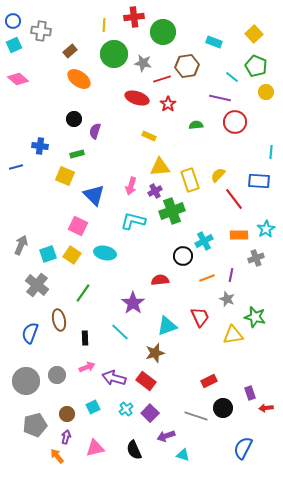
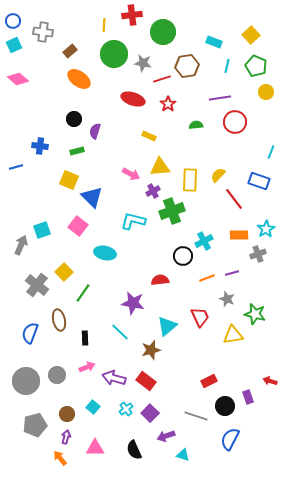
red cross at (134, 17): moved 2 px left, 2 px up
gray cross at (41, 31): moved 2 px right, 1 px down
yellow square at (254, 34): moved 3 px left, 1 px down
cyan line at (232, 77): moved 5 px left, 11 px up; rotated 64 degrees clockwise
red ellipse at (137, 98): moved 4 px left, 1 px down
purple line at (220, 98): rotated 20 degrees counterclockwise
cyan line at (271, 152): rotated 16 degrees clockwise
green rectangle at (77, 154): moved 3 px up
yellow square at (65, 176): moved 4 px right, 4 px down
yellow rectangle at (190, 180): rotated 20 degrees clockwise
blue rectangle at (259, 181): rotated 15 degrees clockwise
pink arrow at (131, 186): moved 12 px up; rotated 78 degrees counterclockwise
purple cross at (155, 191): moved 2 px left
blue triangle at (94, 195): moved 2 px left, 2 px down
pink square at (78, 226): rotated 12 degrees clockwise
cyan square at (48, 254): moved 6 px left, 24 px up
yellow square at (72, 255): moved 8 px left, 17 px down; rotated 12 degrees clockwise
gray cross at (256, 258): moved 2 px right, 4 px up
purple line at (231, 275): moved 1 px right, 2 px up; rotated 64 degrees clockwise
purple star at (133, 303): rotated 25 degrees counterclockwise
green star at (255, 317): moved 3 px up
cyan triangle at (167, 326): rotated 20 degrees counterclockwise
brown star at (155, 353): moved 4 px left, 3 px up
purple rectangle at (250, 393): moved 2 px left, 4 px down
cyan square at (93, 407): rotated 24 degrees counterclockwise
black circle at (223, 408): moved 2 px right, 2 px up
red arrow at (266, 408): moved 4 px right, 27 px up; rotated 24 degrees clockwise
pink triangle at (95, 448): rotated 12 degrees clockwise
blue semicircle at (243, 448): moved 13 px left, 9 px up
orange arrow at (57, 456): moved 3 px right, 2 px down
